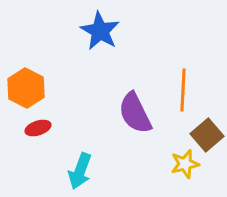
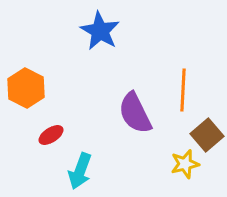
red ellipse: moved 13 px right, 7 px down; rotated 15 degrees counterclockwise
